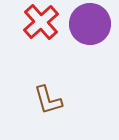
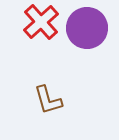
purple circle: moved 3 px left, 4 px down
